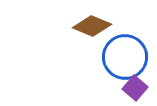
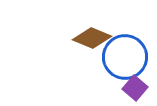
brown diamond: moved 12 px down
